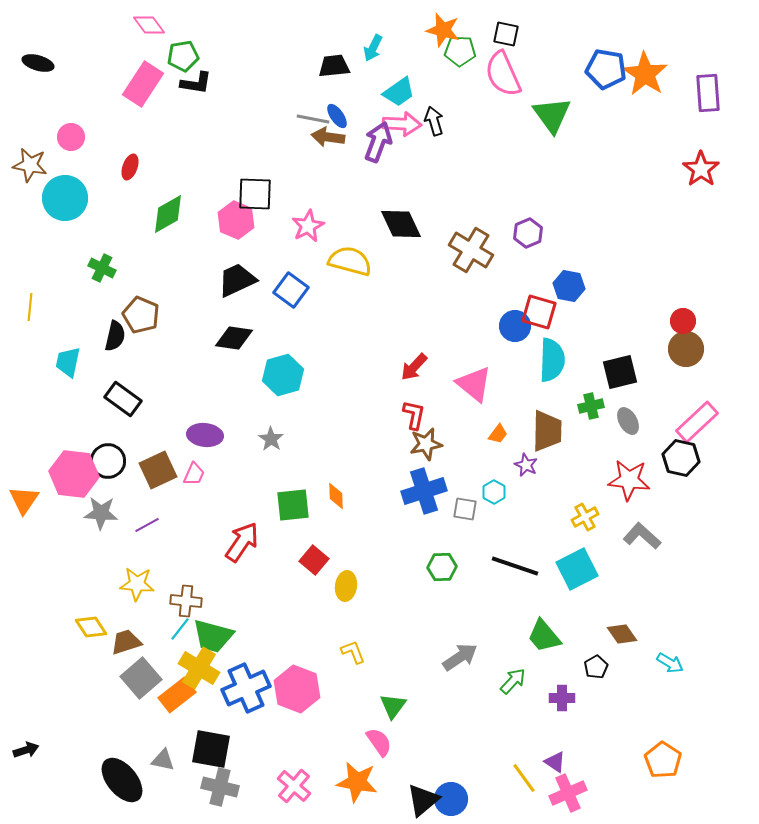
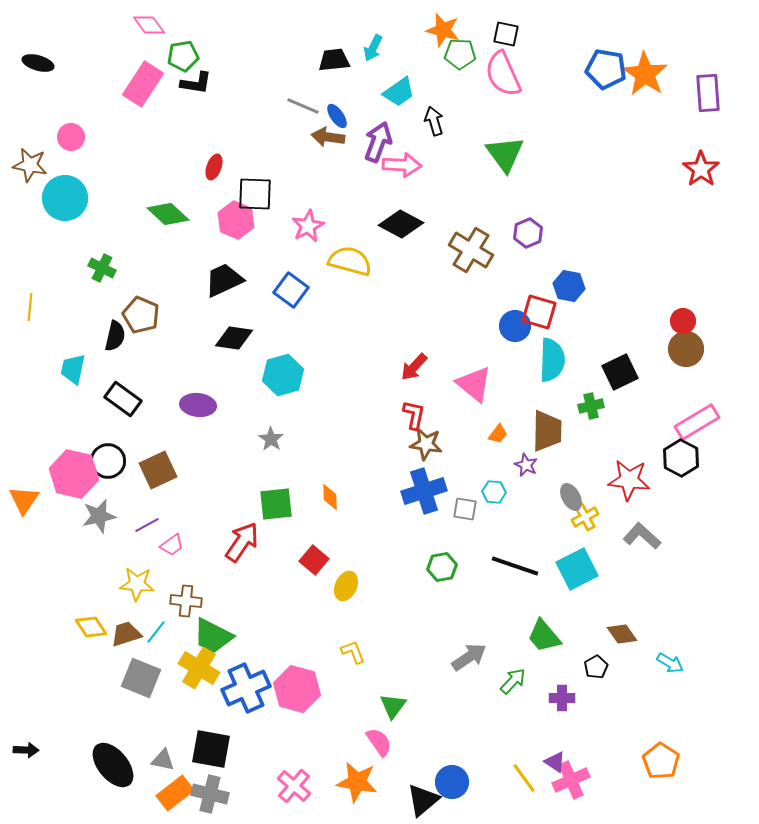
green pentagon at (460, 51): moved 3 px down
black trapezoid at (334, 66): moved 6 px up
green triangle at (552, 115): moved 47 px left, 39 px down
gray line at (313, 119): moved 10 px left, 13 px up; rotated 12 degrees clockwise
pink arrow at (402, 124): moved 41 px down
red ellipse at (130, 167): moved 84 px right
green diamond at (168, 214): rotated 72 degrees clockwise
black diamond at (401, 224): rotated 36 degrees counterclockwise
black trapezoid at (237, 280): moved 13 px left
cyan trapezoid at (68, 362): moved 5 px right, 7 px down
black square at (620, 372): rotated 12 degrees counterclockwise
gray ellipse at (628, 421): moved 57 px left, 76 px down
pink rectangle at (697, 422): rotated 12 degrees clockwise
purple ellipse at (205, 435): moved 7 px left, 30 px up
brown star at (426, 444): rotated 20 degrees clockwise
black hexagon at (681, 458): rotated 15 degrees clockwise
pink hexagon at (74, 474): rotated 6 degrees clockwise
pink trapezoid at (194, 474): moved 22 px left, 71 px down; rotated 30 degrees clockwise
cyan hexagon at (494, 492): rotated 25 degrees counterclockwise
orange diamond at (336, 496): moved 6 px left, 1 px down
green square at (293, 505): moved 17 px left, 1 px up
gray star at (101, 513): moved 2 px left, 3 px down; rotated 16 degrees counterclockwise
green hexagon at (442, 567): rotated 8 degrees counterclockwise
yellow ellipse at (346, 586): rotated 16 degrees clockwise
cyan line at (180, 629): moved 24 px left, 3 px down
green trapezoid at (213, 636): rotated 12 degrees clockwise
brown trapezoid at (126, 642): moved 8 px up
gray arrow at (460, 657): moved 9 px right
gray square at (141, 678): rotated 27 degrees counterclockwise
pink hexagon at (297, 689): rotated 6 degrees counterclockwise
orange rectangle at (177, 695): moved 2 px left, 98 px down
black arrow at (26, 750): rotated 20 degrees clockwise
orange pentagon at (663, 760): moved 2 px left, 1 px down
black ellipse at (122, 780): moved 9 px left, 15 px up
gray cross at (220, 787): moved 10 px left, 7 px down
pink cross at (568, 793): moved 3 px right, 13 px up
blue circle at (451, 799): moved 1 px right, 17 px up
